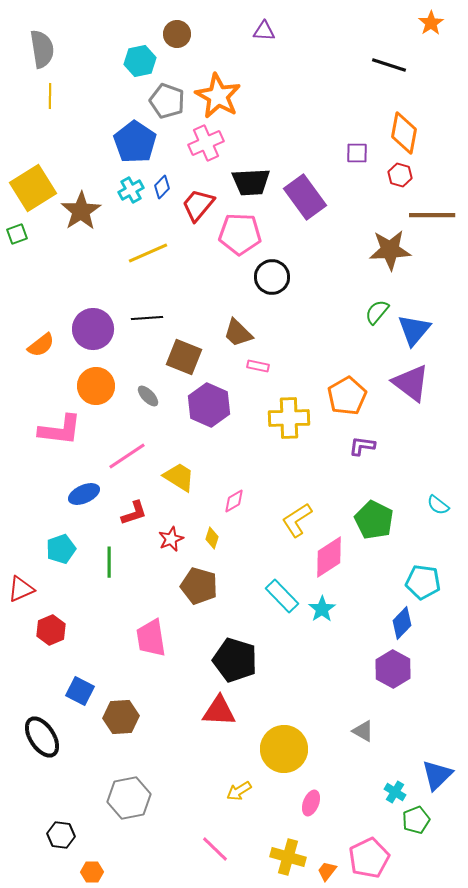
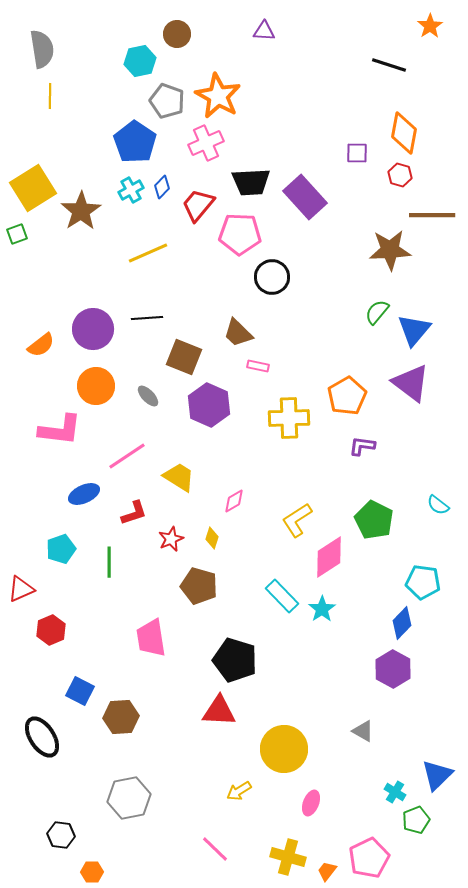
orange star at (431, 23): moved 1 px left, 3 px down
purple rectangle at (305, 197): rotated 6 degrees counterclockwise
